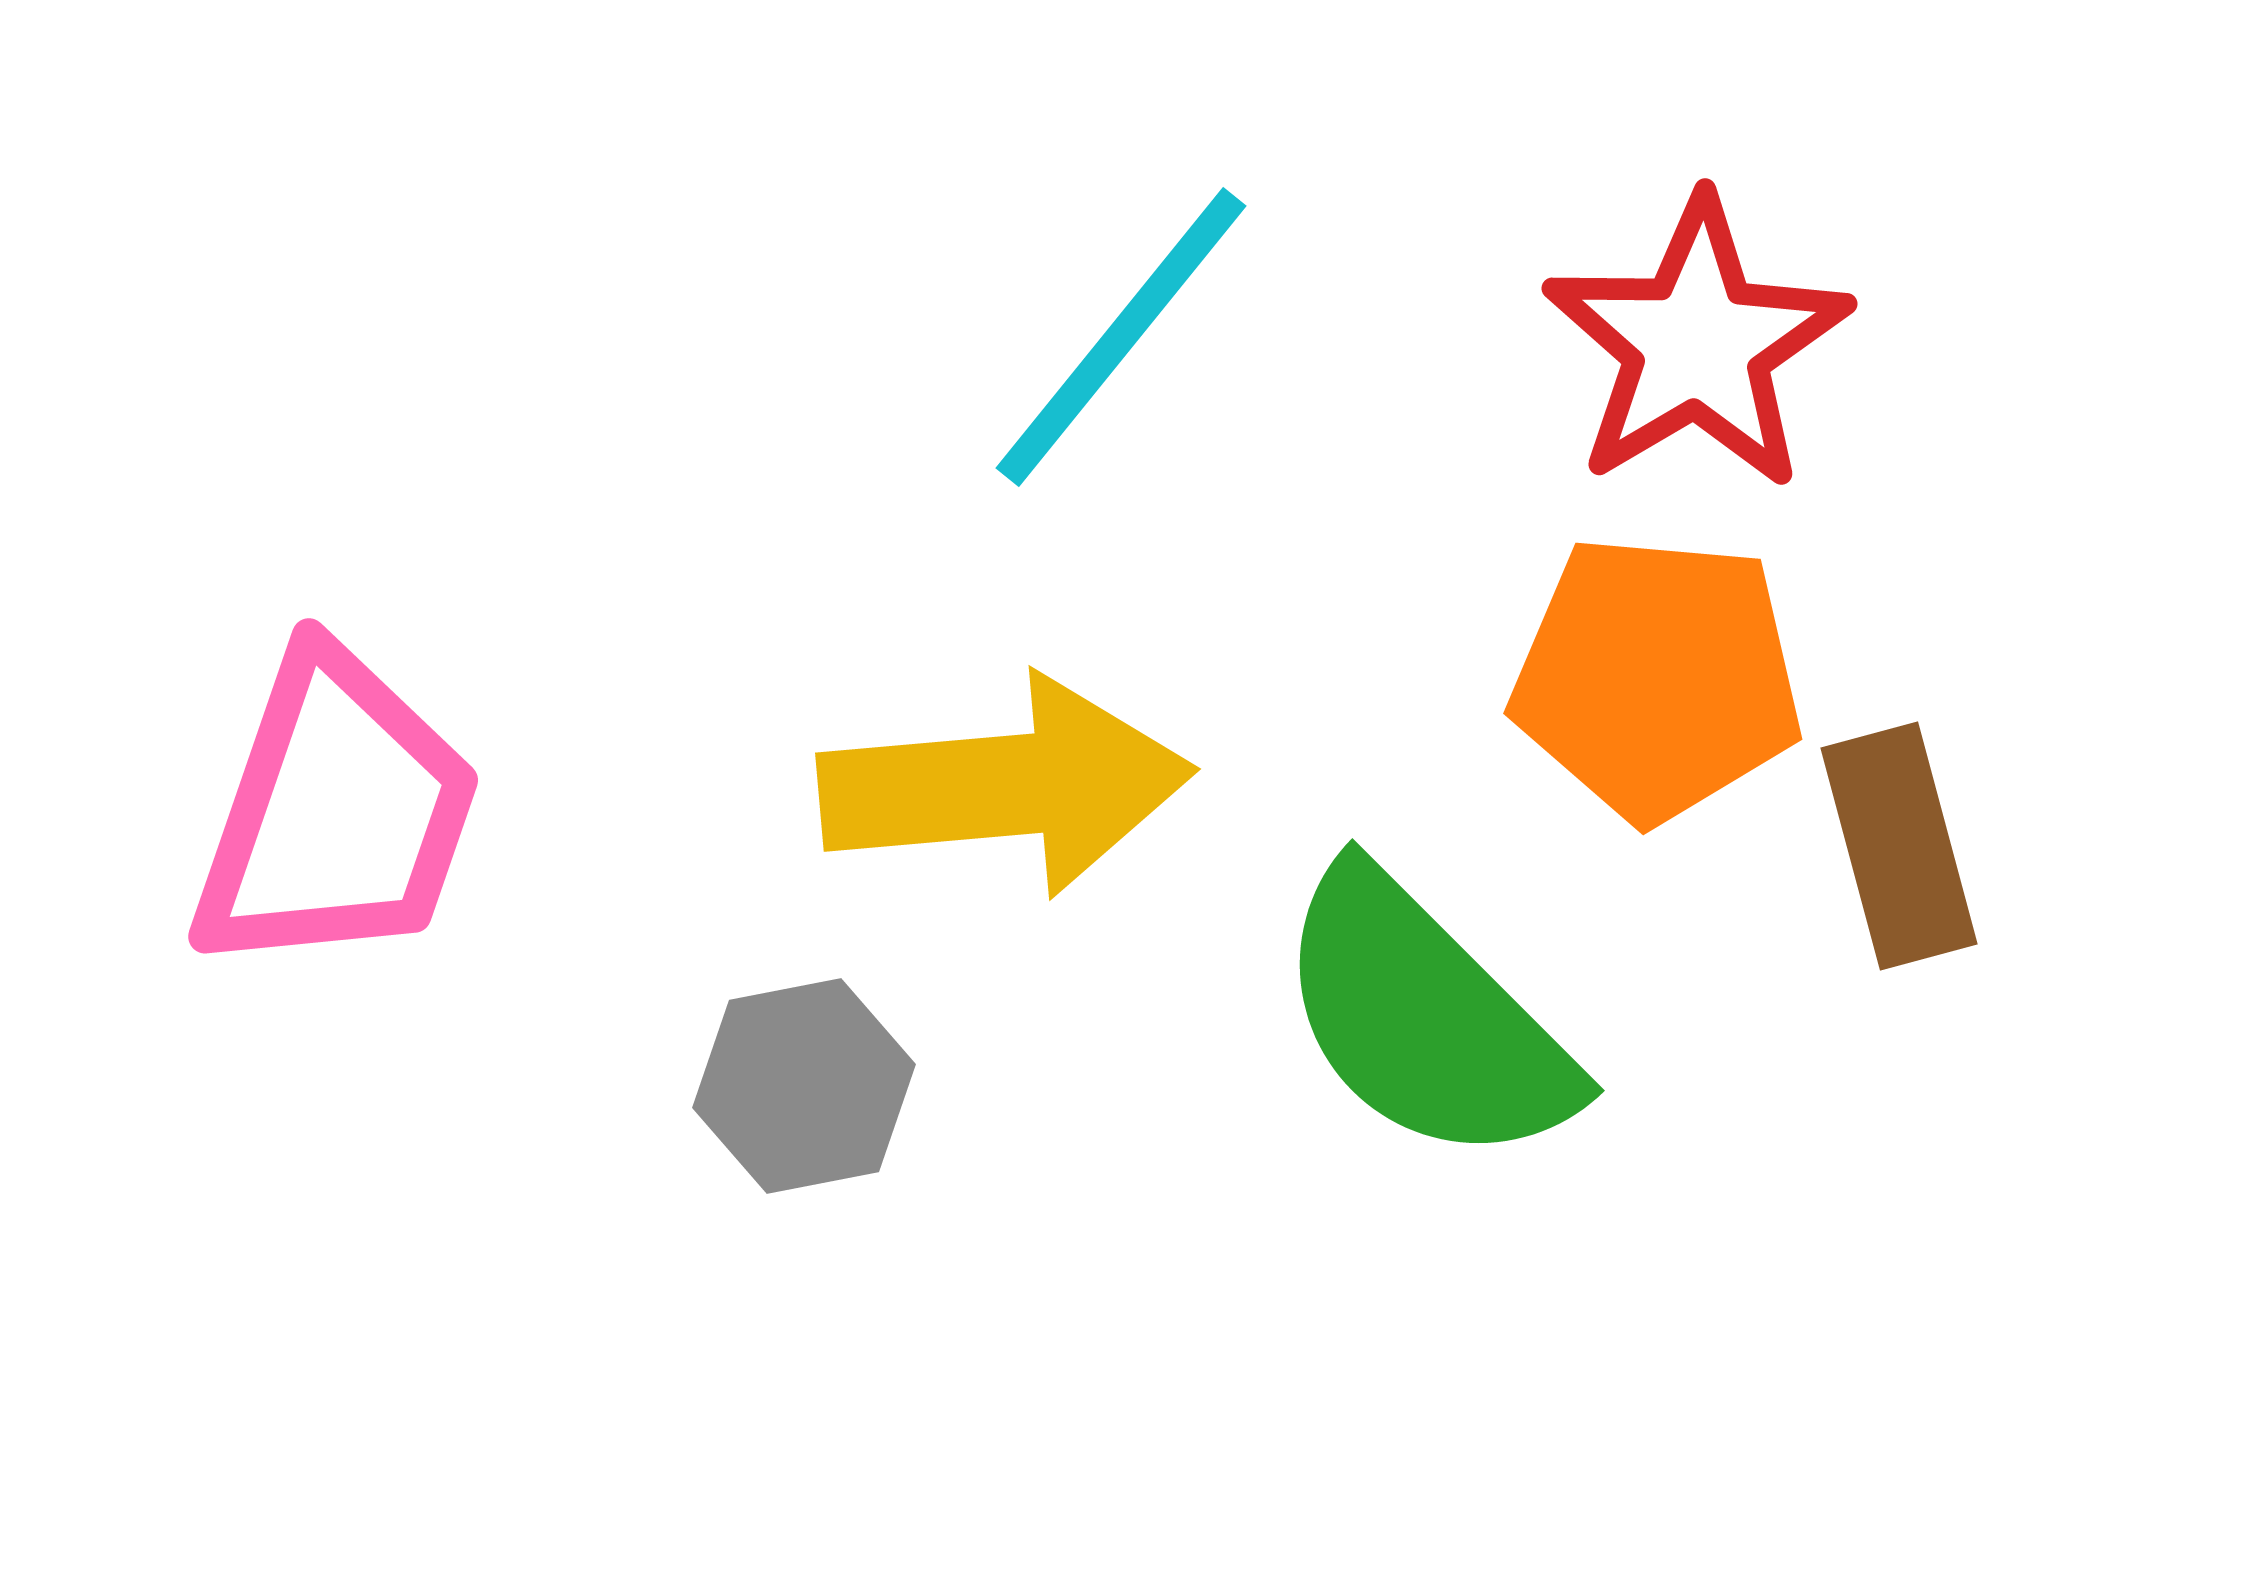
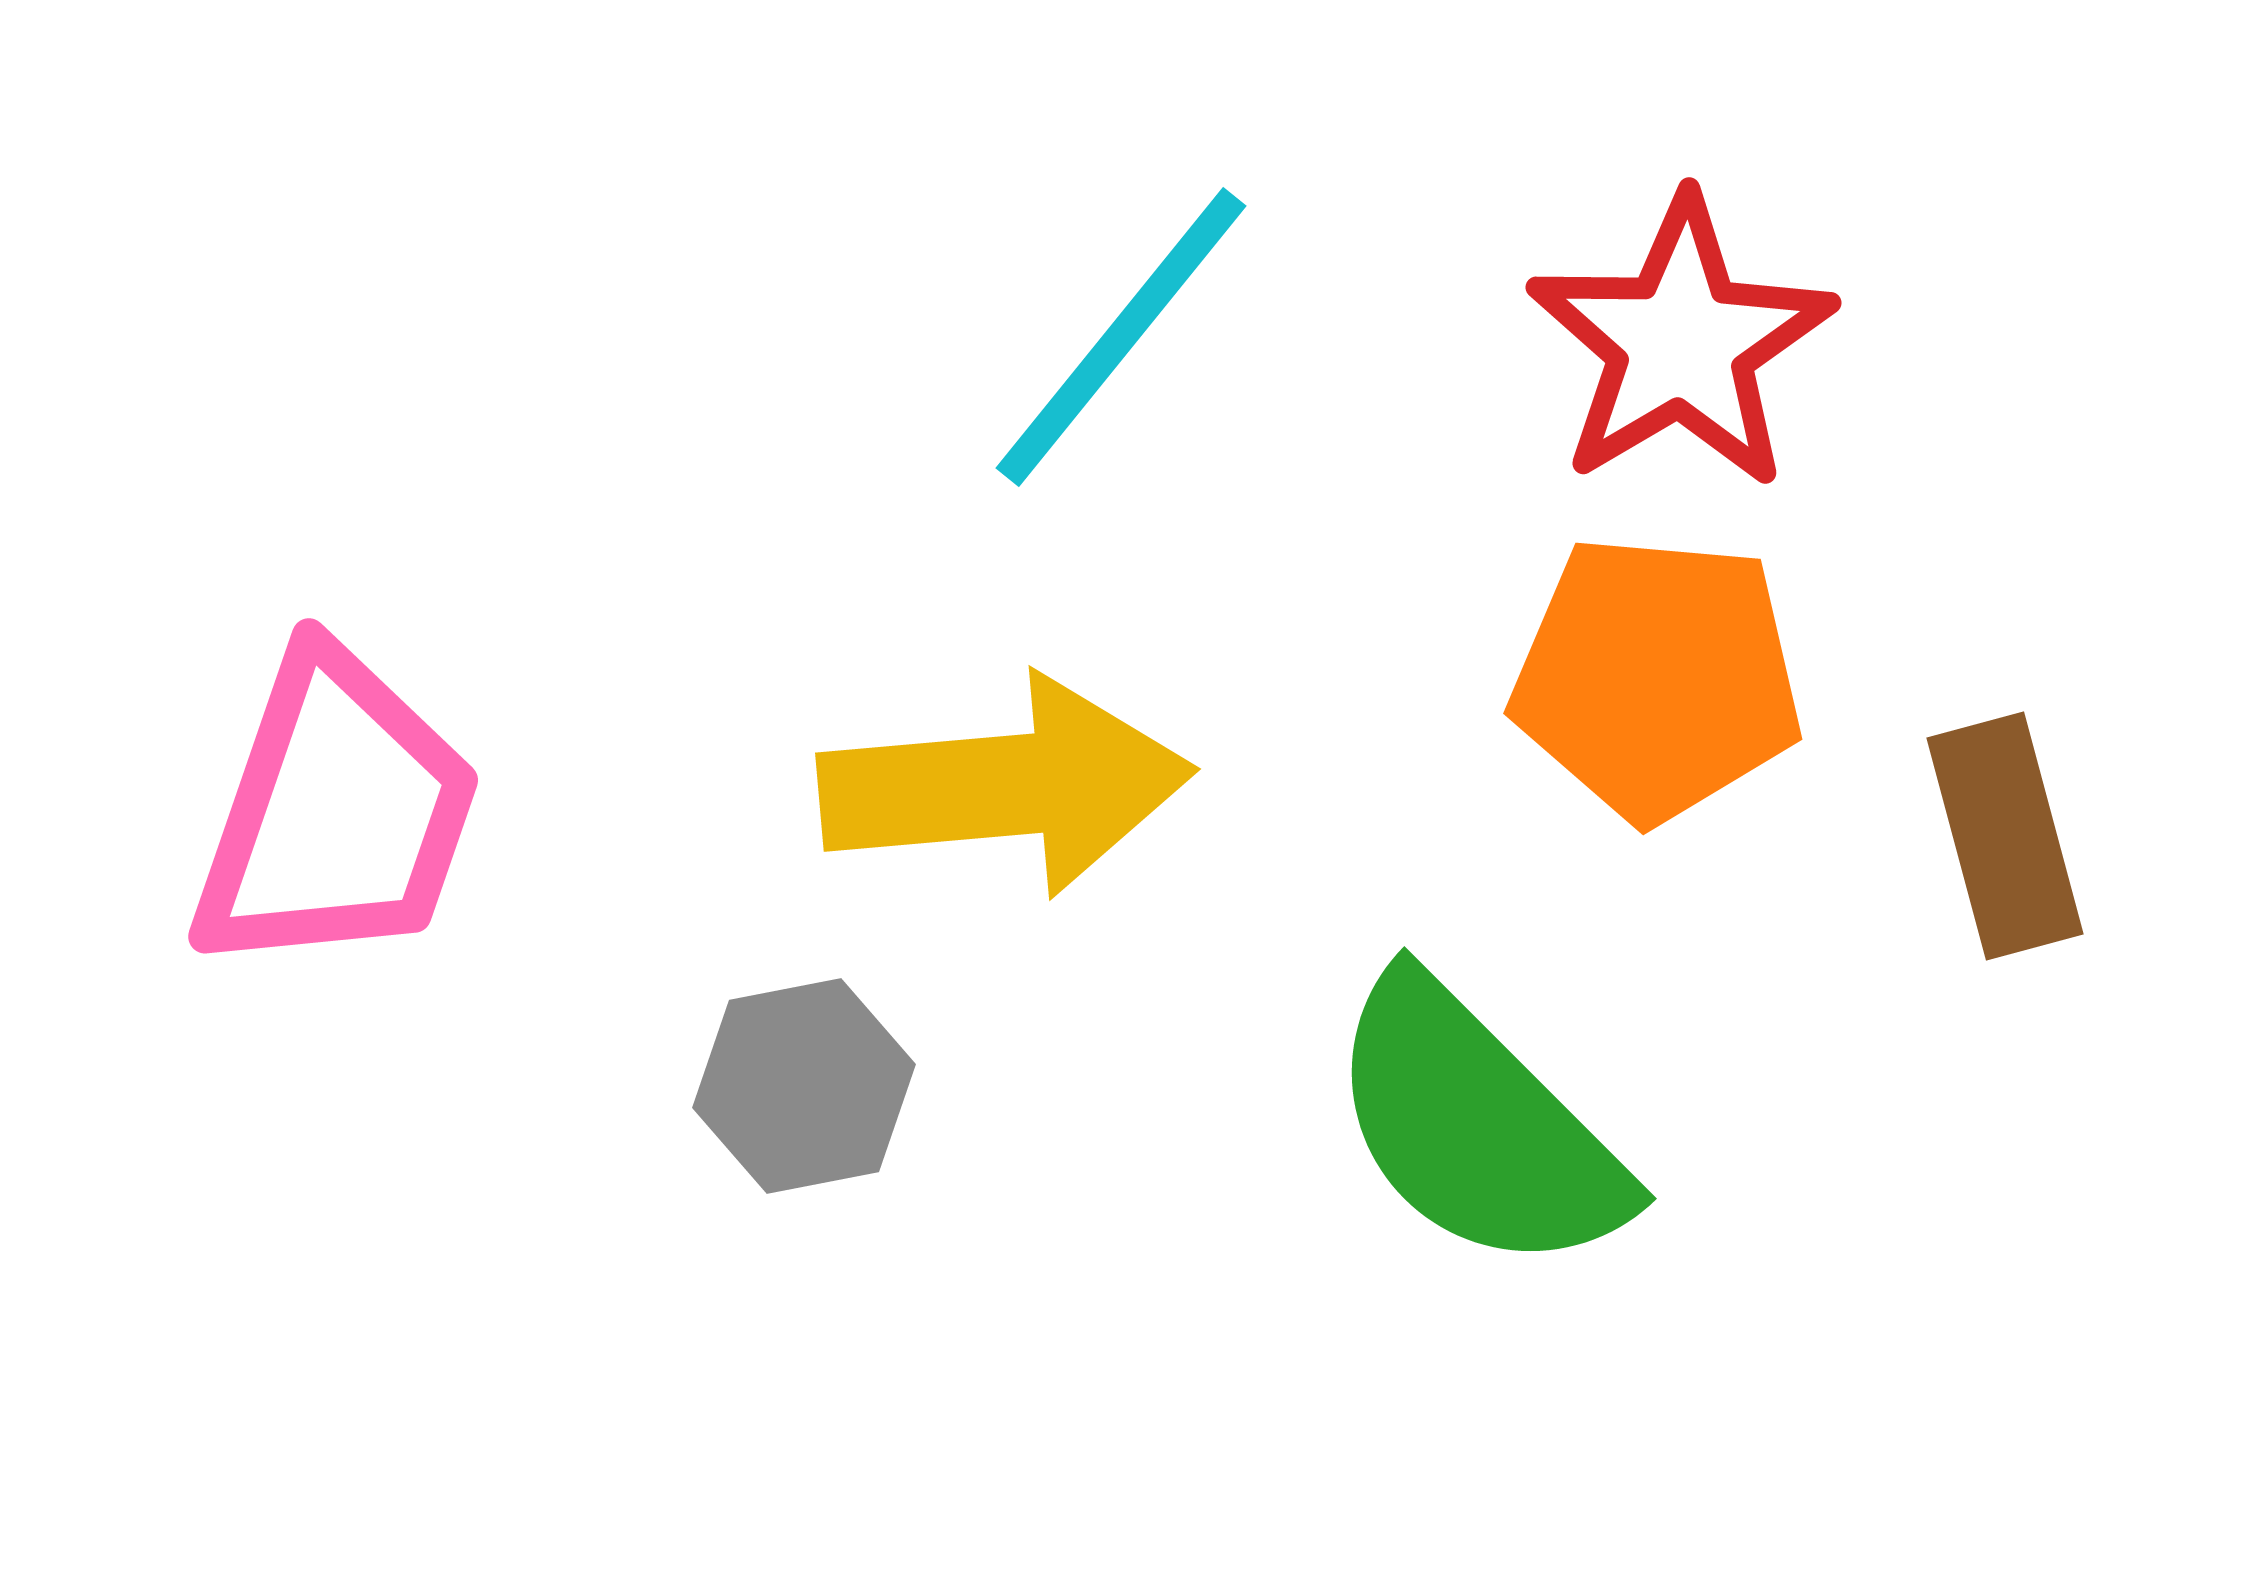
red star: moved 16 px left, 1 px up
brown rectangle: moved 106 px right, 10 px up
green semicircle: moved 52 px right, 108 px down
